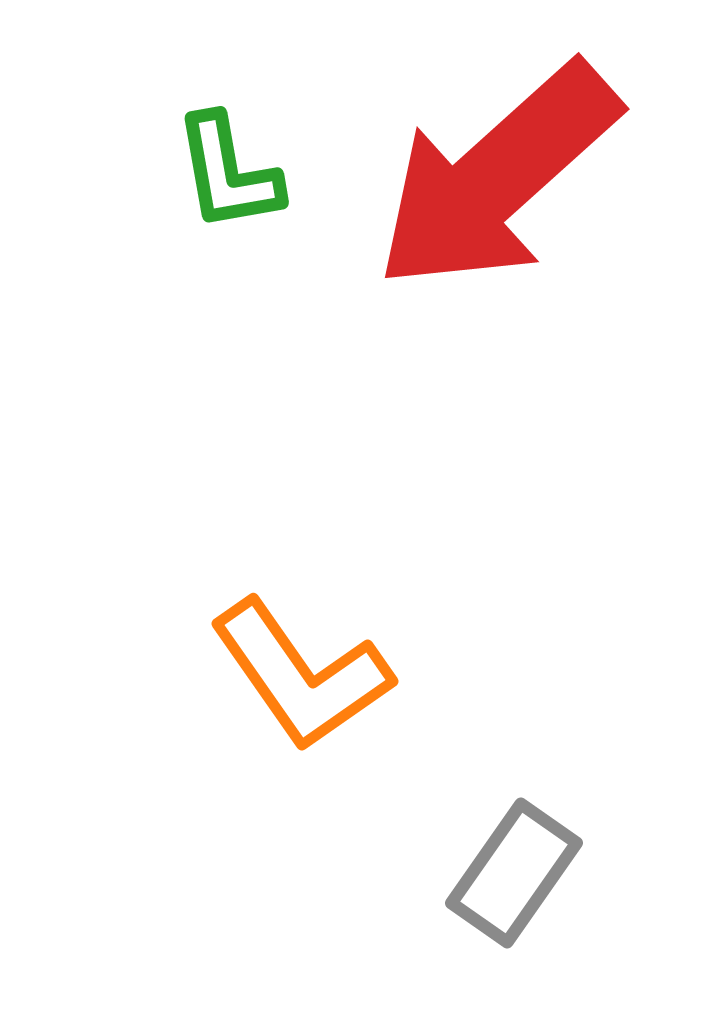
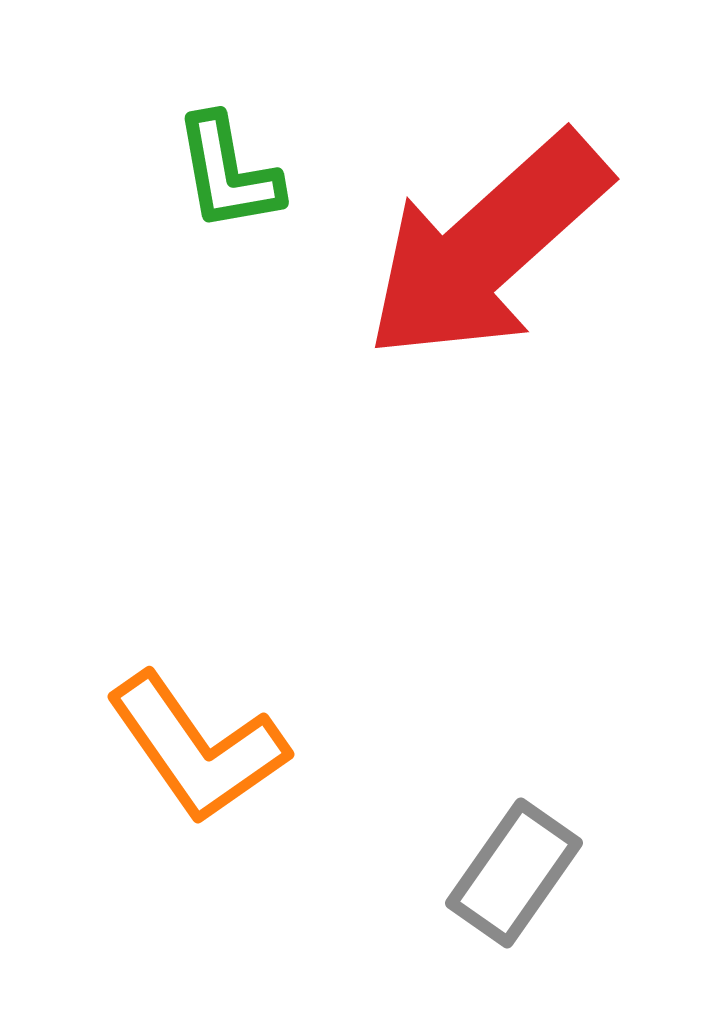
red arrow: moved 10 px left, 70 px down
orange L-shape: moved 104 px left, 73 px down
